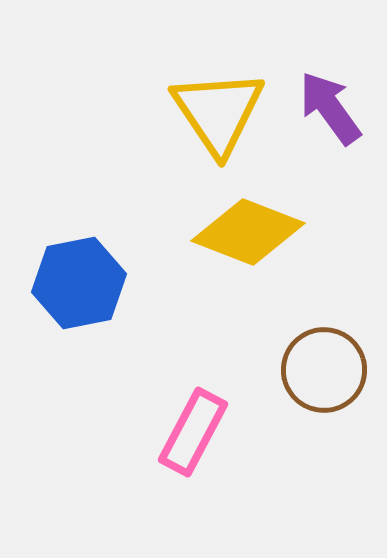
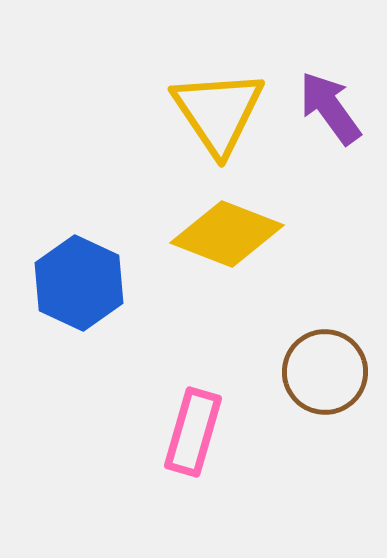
yellow diamond: moved 21 px left, 2 px down
blue hexagon: rotated 24 degrees counterclockwise
brown circle: moved 1 px right, 2 px down
pink rectangle: rotated 12 degrees counterclockwise
